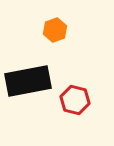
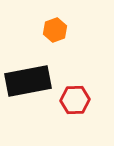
red hexagon: rotated 16 degrees counterclockwise
